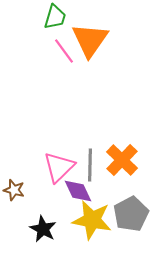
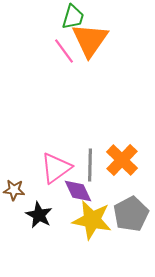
green trapezoid: moved 18 px right
pink triangle: moved 3 px left, 1 px down; rotated 8 degrees clockwise
brown star: rotated 10 degrees counterclockwise
black star: moved 4 px left, 14 px up
